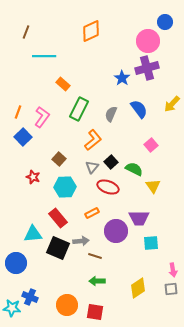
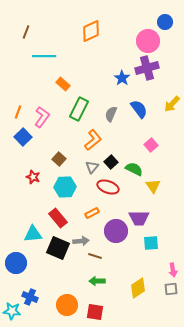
cyan star at (12, 308): moved 3 px down
